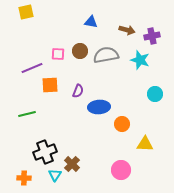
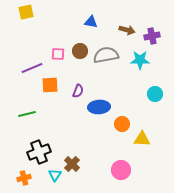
cyan star: rotated 18 degrees counterclockwise
yellow triangle: moved 3 px left, 5 px up
black cross: moved 6 px left
orange cross: rotated 16 degrees counterclockwise
